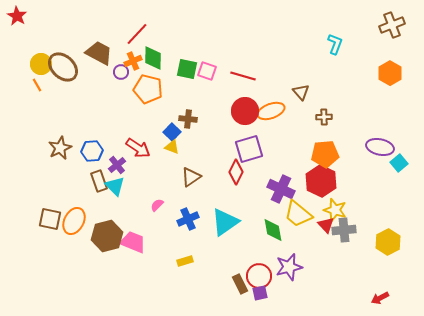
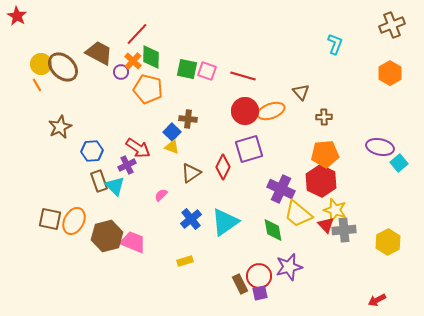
green diamond at (153, 58): moved 2 px left, 1 px up
orange cross at (133, 61): rotated 24 degrees counterclockwise
brown star at (60, 148): moved 21 px up
purple cross at (117, 165): moved 10 px right; rotated 12 degrees clockwise
red diamond at (236, 172): moved 13 px left, 5 px up
brown triangle at (191, 177): moved 4 px up
pink semicircle at (157, 205): moved 4 px right, 10 px up
blue cross at (188, 219): moved 3 px right; rotated 15 degrees counterclockwise
red arrow at (380, 298): moved 3 px left, 2 px down
